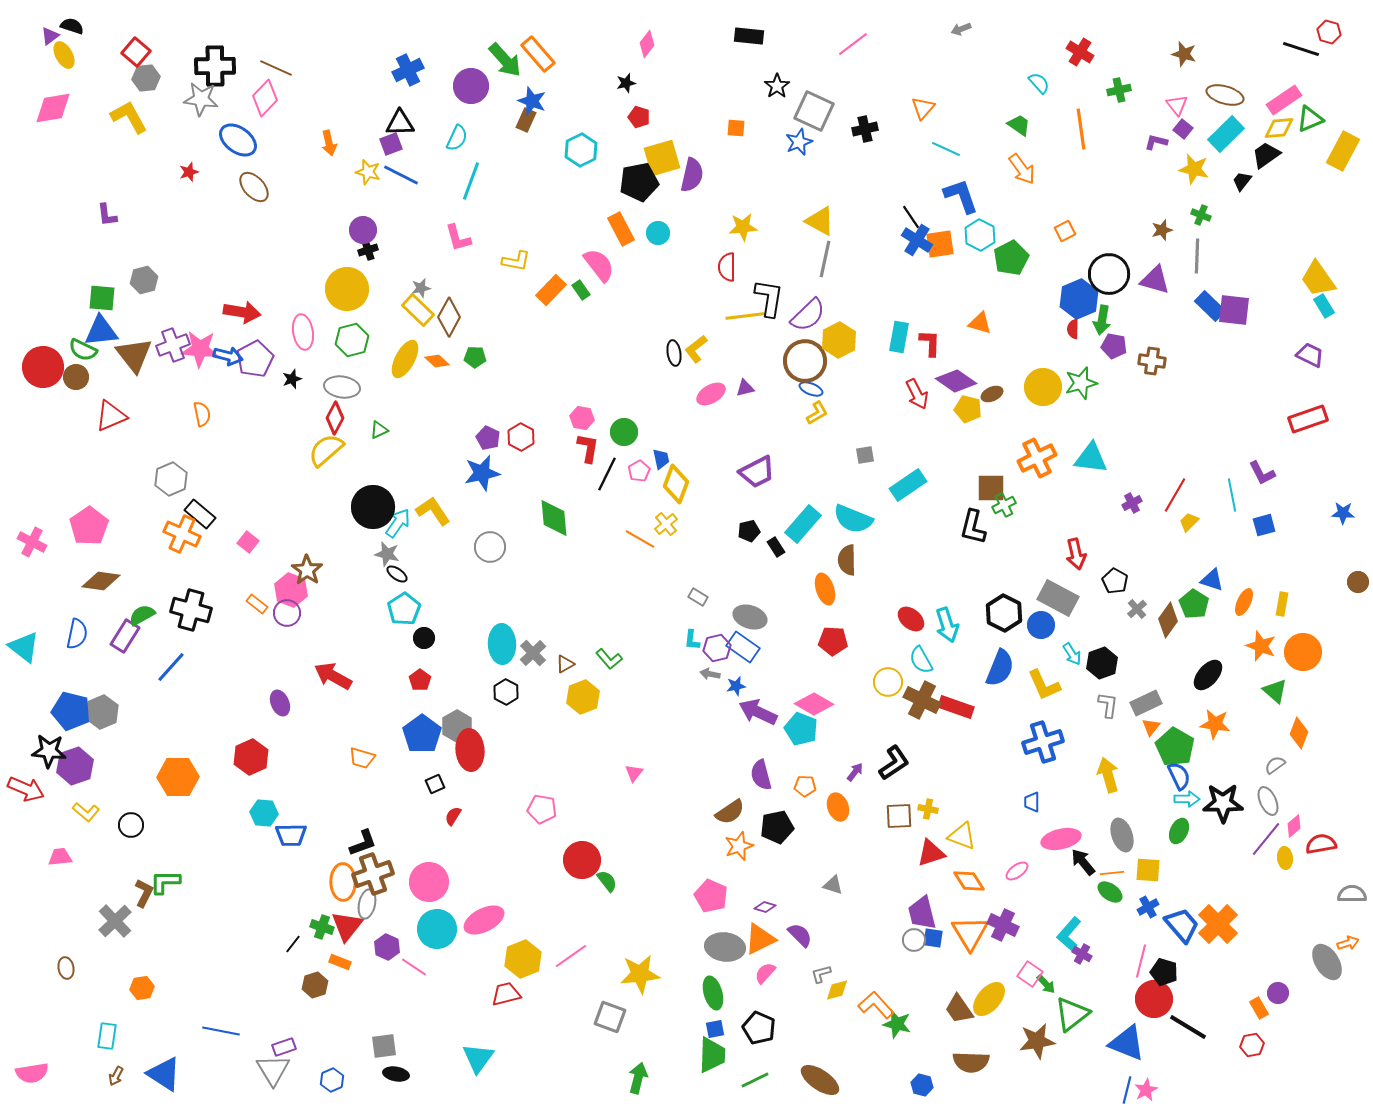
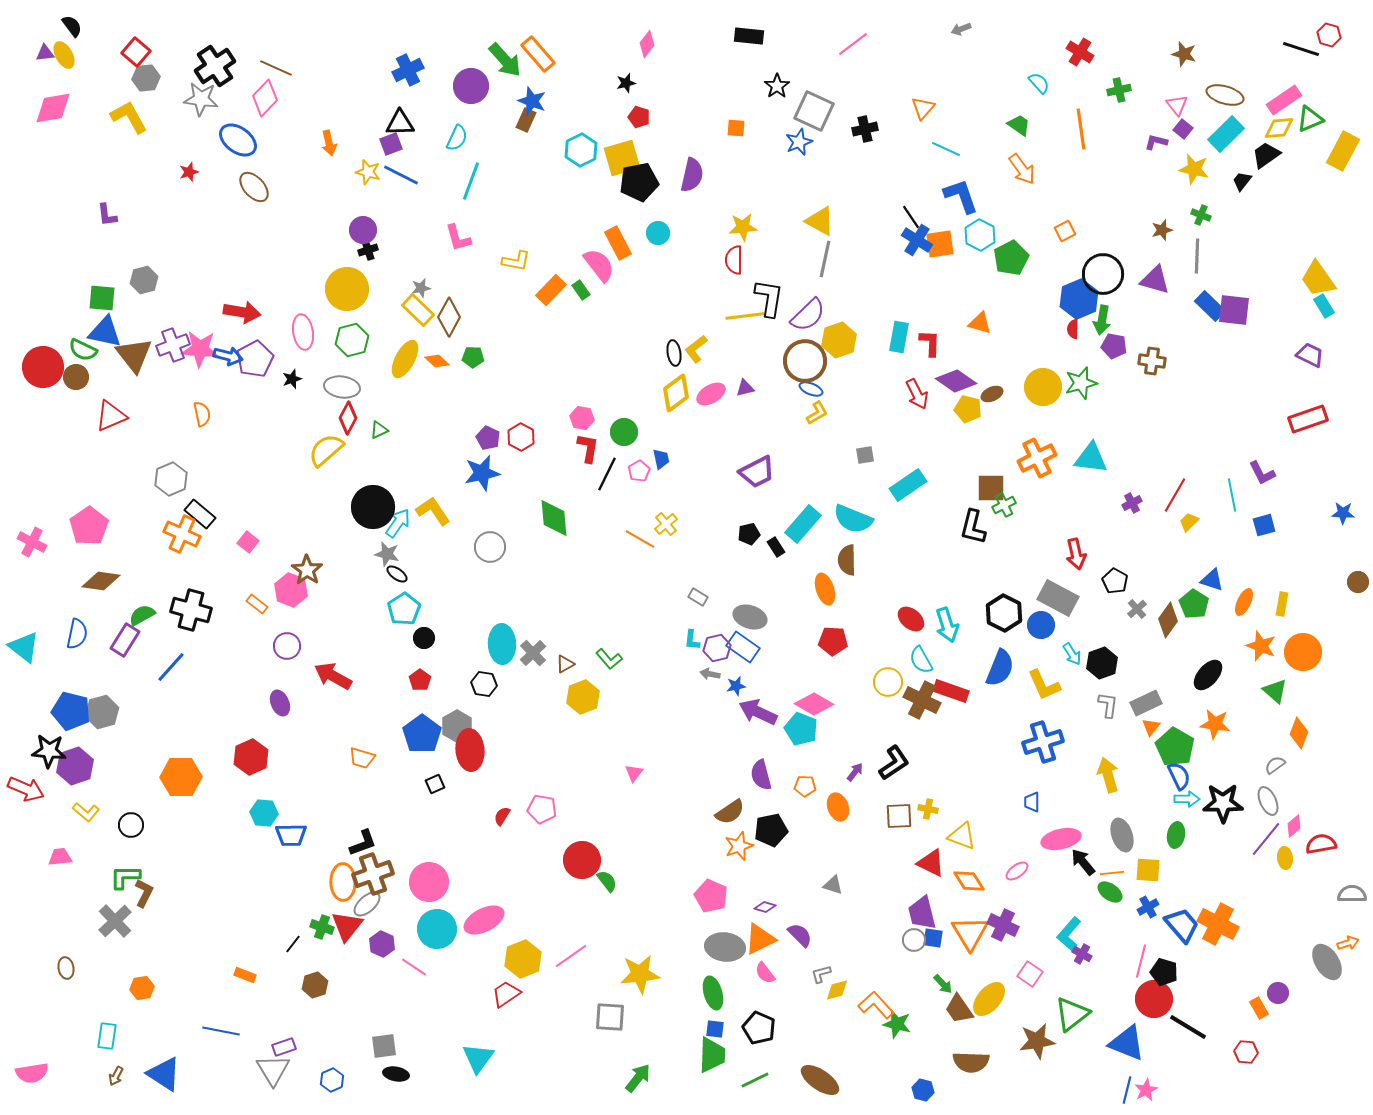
black semicircle at (72, 26): rotated 35 degrees clockwise
red hexagon at (1329, 32): moved 3 px down
purple triangle at (50, 36): moved 5 px left, 17 px down; rotated 30 degrees clockwise
black cross at (215, 66): rotated 33 degrees counterclockwise
yellow square at (662, 158): moved 40 px left
orange rectangle at (621, 229): moved 3 px left, 14 px down
red semicircle at (727, 267): moved 7 px right, 7 px up
black circle at (1109, 274): moved 6 px left
blue triangle at (101, 331): moved 4 px right, 1 px down; rotated 18 degrees clockwise
yellow hexagon at (839, 340): rotated 8 degrees clockwise
green pentagon at (475, 357): moved 2 px left
red diamond at (335, 418): moved 13 px right
yellow diamond at (676, 484): moved 91 px up; rotated 33 degrees clockwise
black pentagon at (749, 531): moved 3 px down
purple circle at (287, 613): moved 33 px down
purple rectangle at (125, 636): moved 4 px down
black hexagon at (506, 692): moved 22 px left, 8 px up; rotated 20 degrees counterclockwise
red rectangle at (956, 707): moved 5 px left, 16 px up
gray hexagon at (102, 712): rotated 8 degrees clockwise
orange hexagon at (178, 777): moved 3 px right
red semicircle at (453, 816): moved 49 px right
black pentagon at (777, 827): moved 6 px left, 3 px down
green ellipse at (1179, 831): moved 3 px left, 4 px down; rotated 15 degrees counterclockwise
red triangle at (931, 853): moved 10 px down; rotated 44 degrees clockwise
green L-shape at (165, 882): moved 40 px left, 5 px up
gray ellipse at (367, 904): rotated 36 degrees clockwise
orange cross at (1218, 924): rotated 18 degrees counterclockwise
purple hexagon at (387, 947): moved 5 px left, 3 px up
orange rectangle at (340, 962): moved 95 px left, 13 px down
pink semicircle at (765, 973): rotated 80 degrees counterclockwise
green arrow at (1046, 984): moved 103 px left
red trapezoid at (506, 994): rotated 20 degrees counterclockwise
gray square at (610, 1017): rotated 16 degrees counterclockwise
blue square at (715, 1029): rotated 18 degrees clockwise
red hexagon at (1252, 1045): moved 6 px left, 7 px down; rotated 15 degrees clockwise
green arrow at (638, 1078): rotated 24 degrees clockwise
blue hexagon at (922, 1085): moved 1 px right, 5 px down
